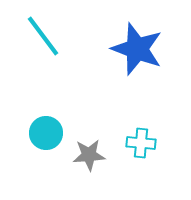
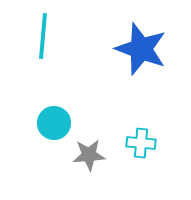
cyan line: rotated 42 degrees clockwise
blue star: moved 4 px right
cyan circle: moved 8 px right, 10 px up
